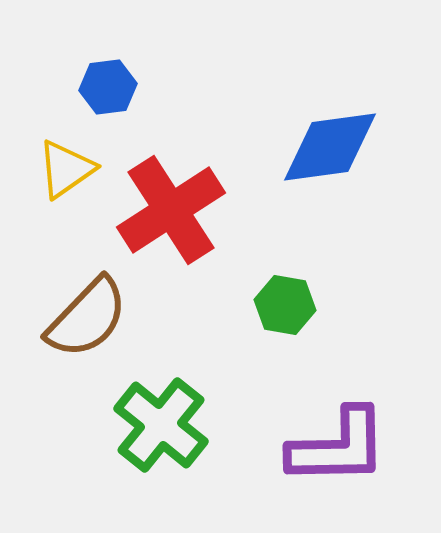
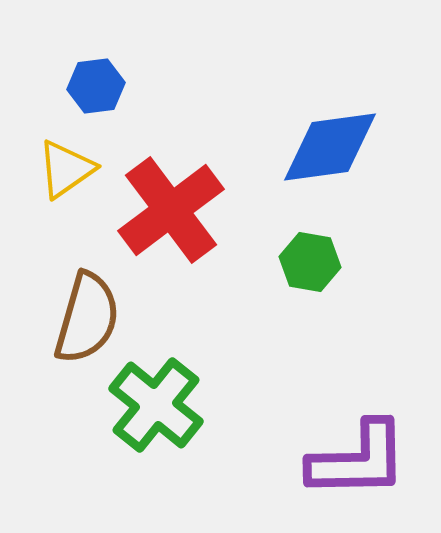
blue hexagon: moved 12 px left, 1 px up
red cross: rotated 4 degrees counterclockwise
green hexagon: moved 25 px right, 43 px up
brown semicircle: rotated 28 degrees counterclockwise
green cross: moved 5 px left, 20 px up
purple L-shape: moved 20 px right, 13 px down
